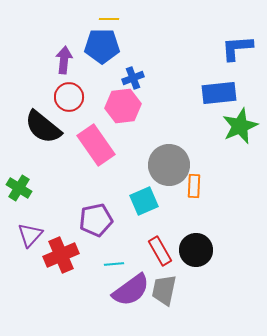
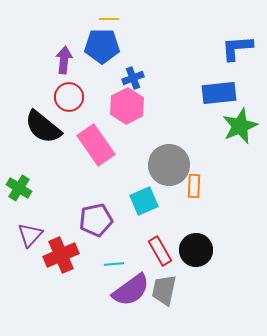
pink hexagon: moved 4 px right; rotated 20 degrees counterclockwise
